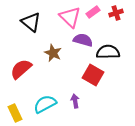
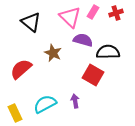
pink rectangle: rotated 24 degrees counterclockwise
